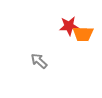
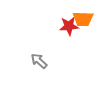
orange trapezoid: moved 15 px up
